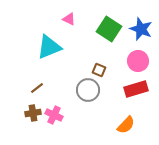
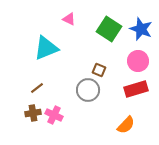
cyan triangle: moved 3 px left, 1 px down
